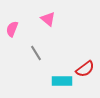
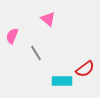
pink semicircle: moved 7 px down
